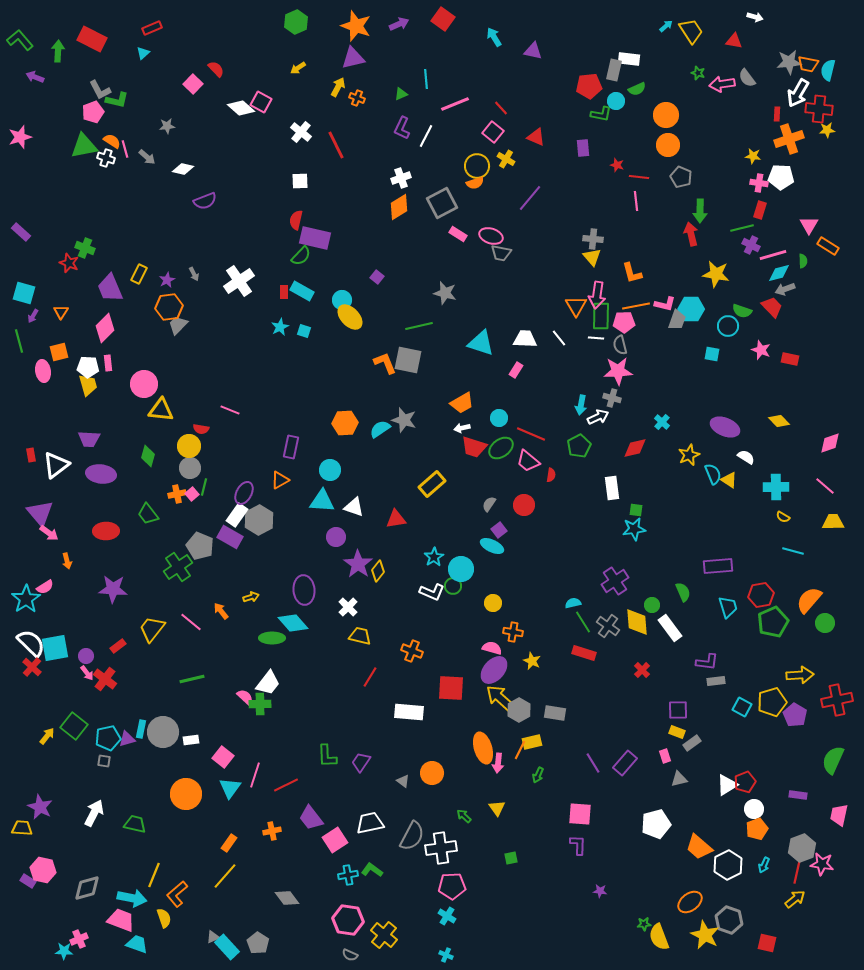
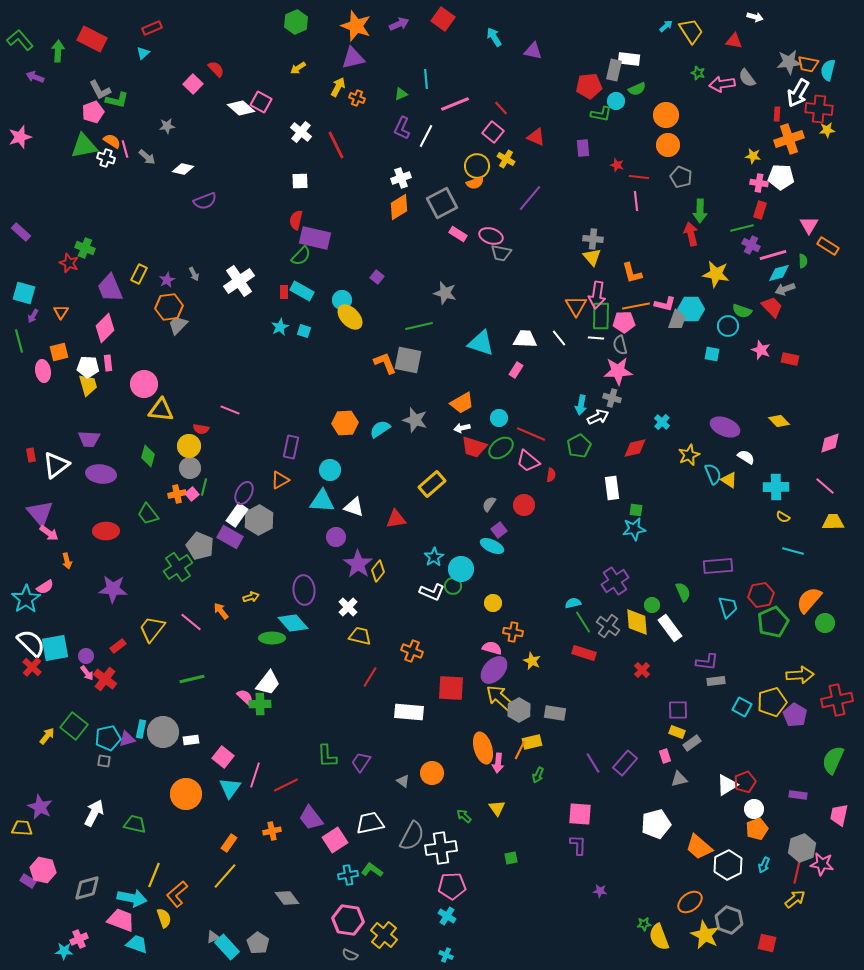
gray star at (404, 420): moved 11 px right
